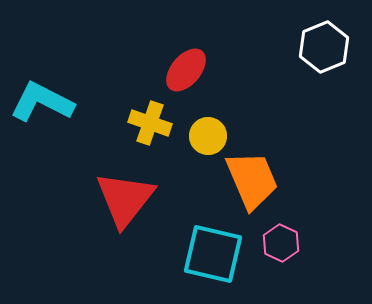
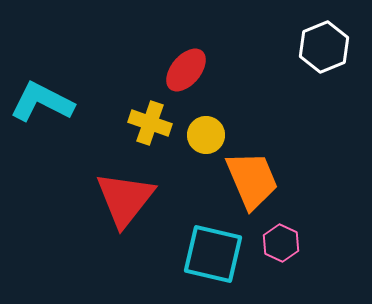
yellow circle: moved 2 px left, 1 px up
